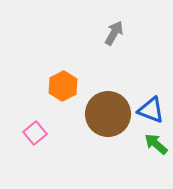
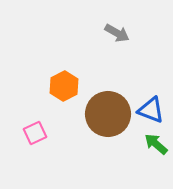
gray arrow: moved 3 px right; rotated 90 degrees clockwise
orange hexagon: moved 1 px right
pink square: rotated 15 degrees clockwise
